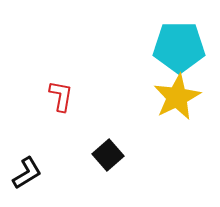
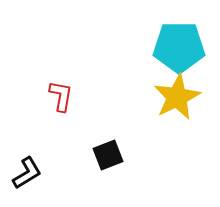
black square: rotated 20 degrees clockwise
